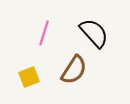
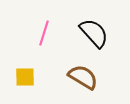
brown semicircle: moved 9 px right, 7 px down; rotated 92 degrees counterclockwise
yellow square: moved 4 px left; rotated 20 degrees clockwise
